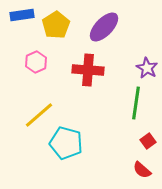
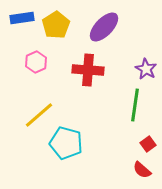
blue rectangle: moved 3 px down
purple star: moved 1 px left, 1 px down
green line: moved 1 px left, 2 px down
red square: moved 3 px down
